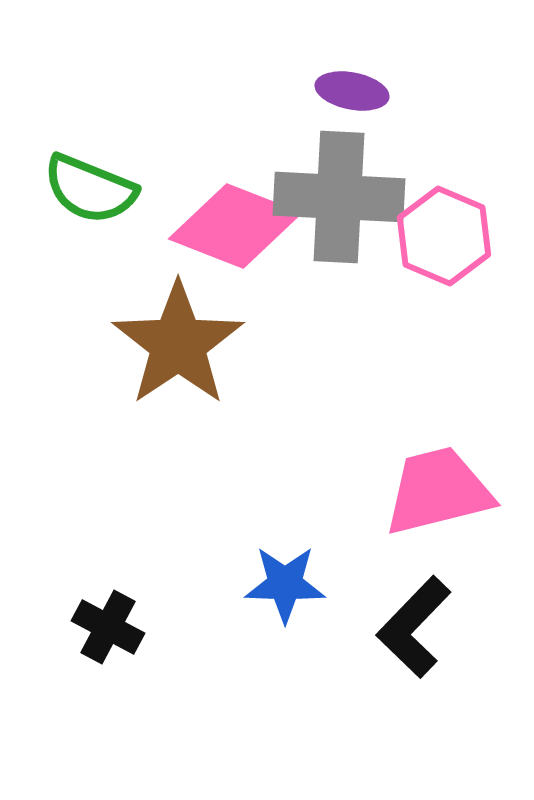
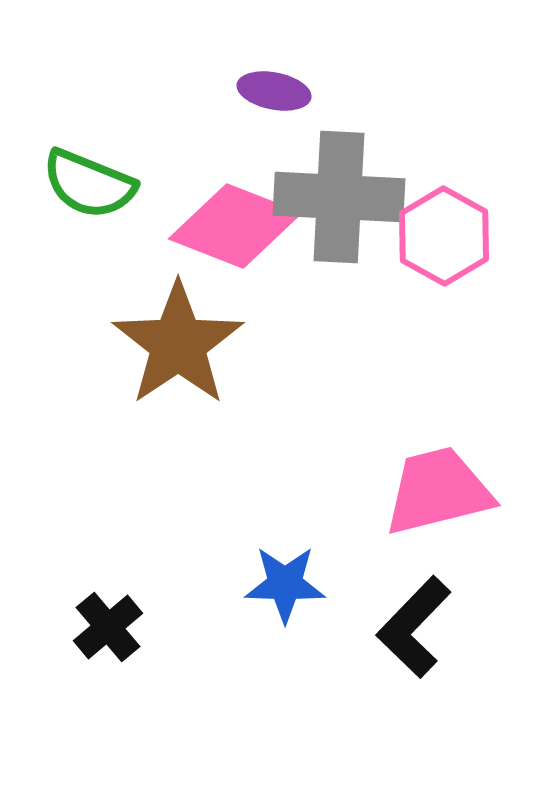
purple ellipse: moved 78 px left
green semicircle: moved 1 px left, 5 px up
pink hexagon: rotated 6 degrees clockwise
black cross: rotated 22 degrees clockwise
